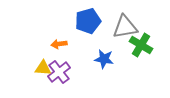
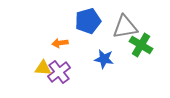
orange arrow: moved 1 px right, 1 px up
